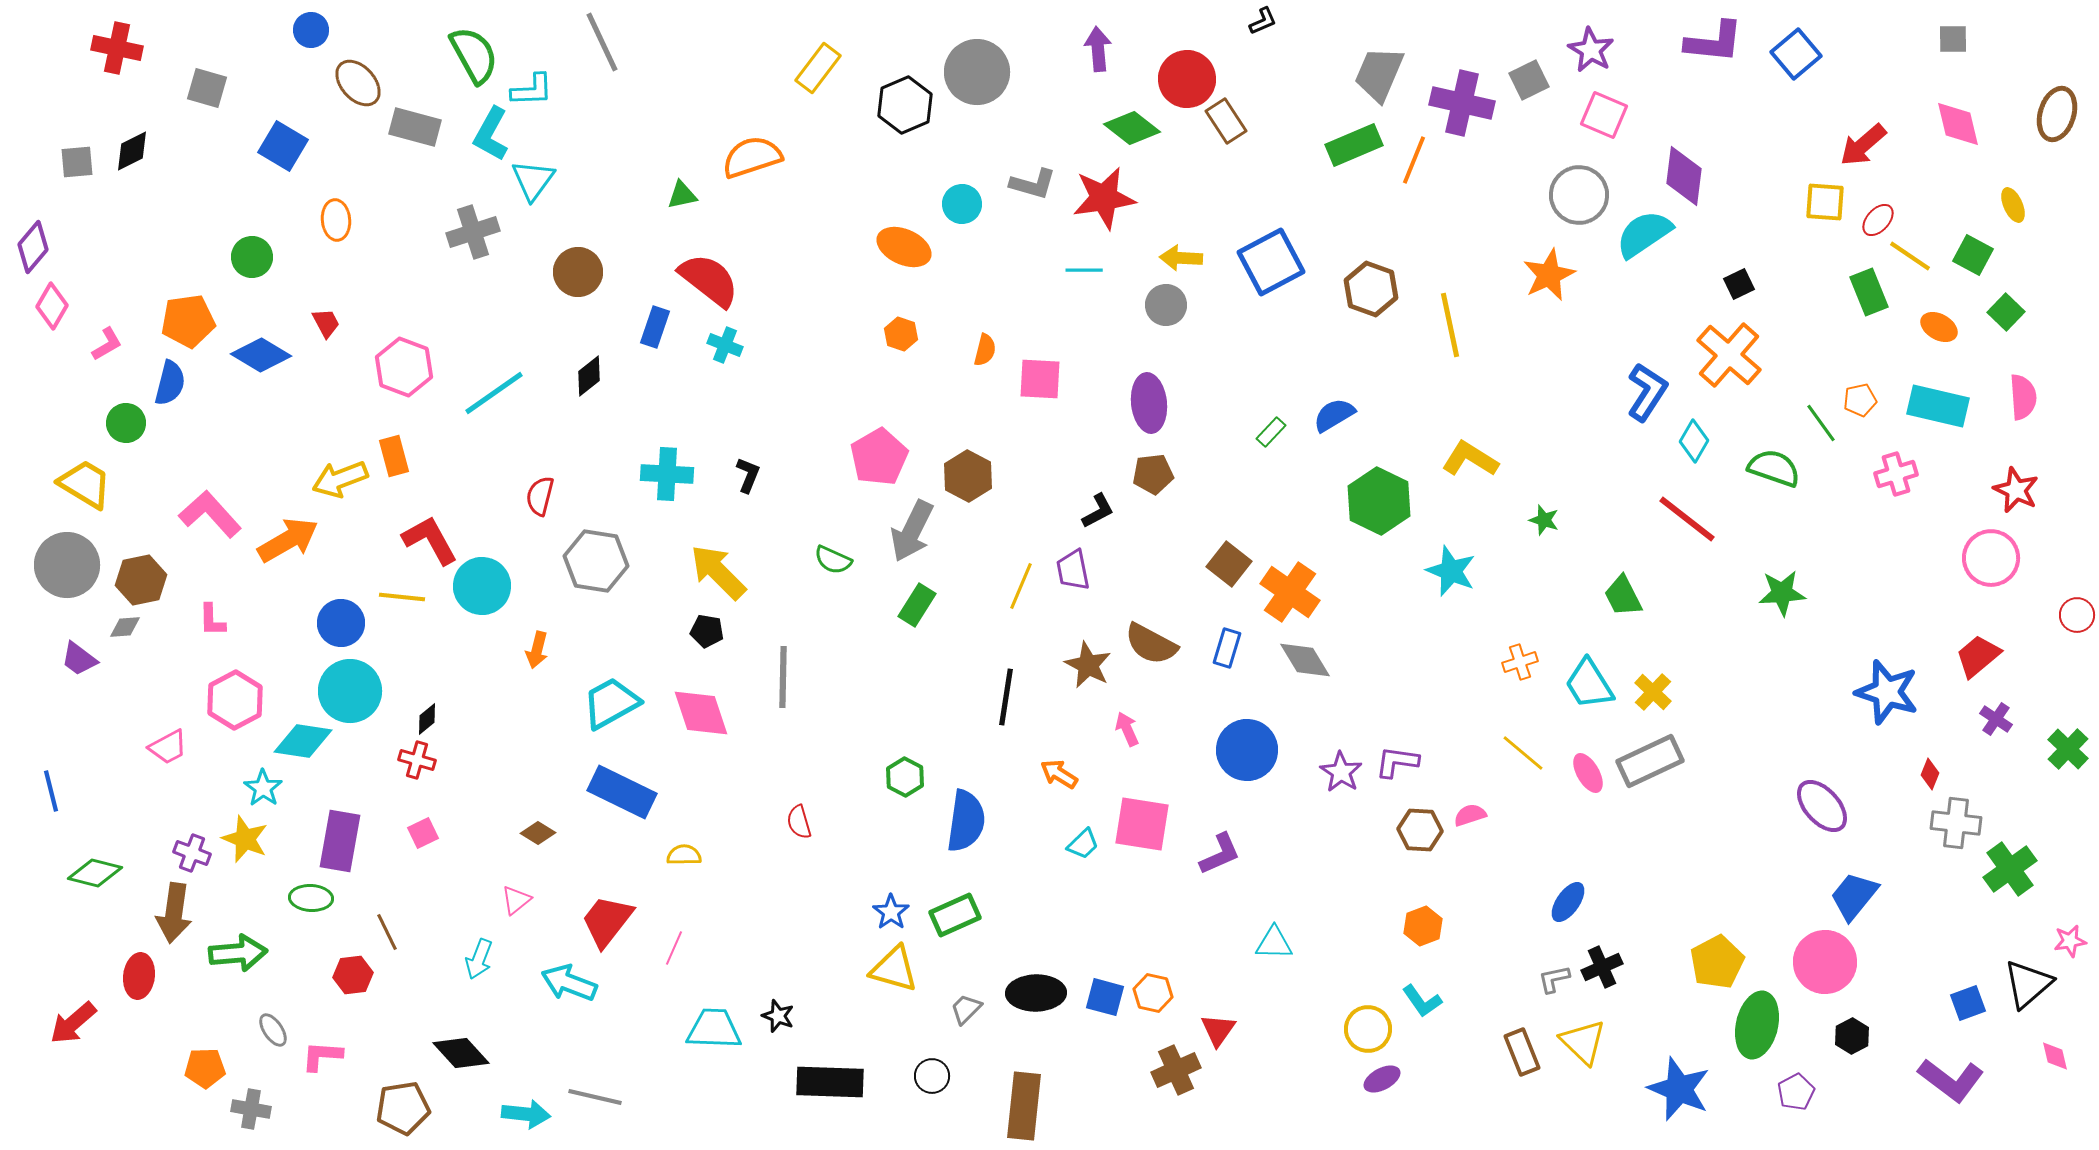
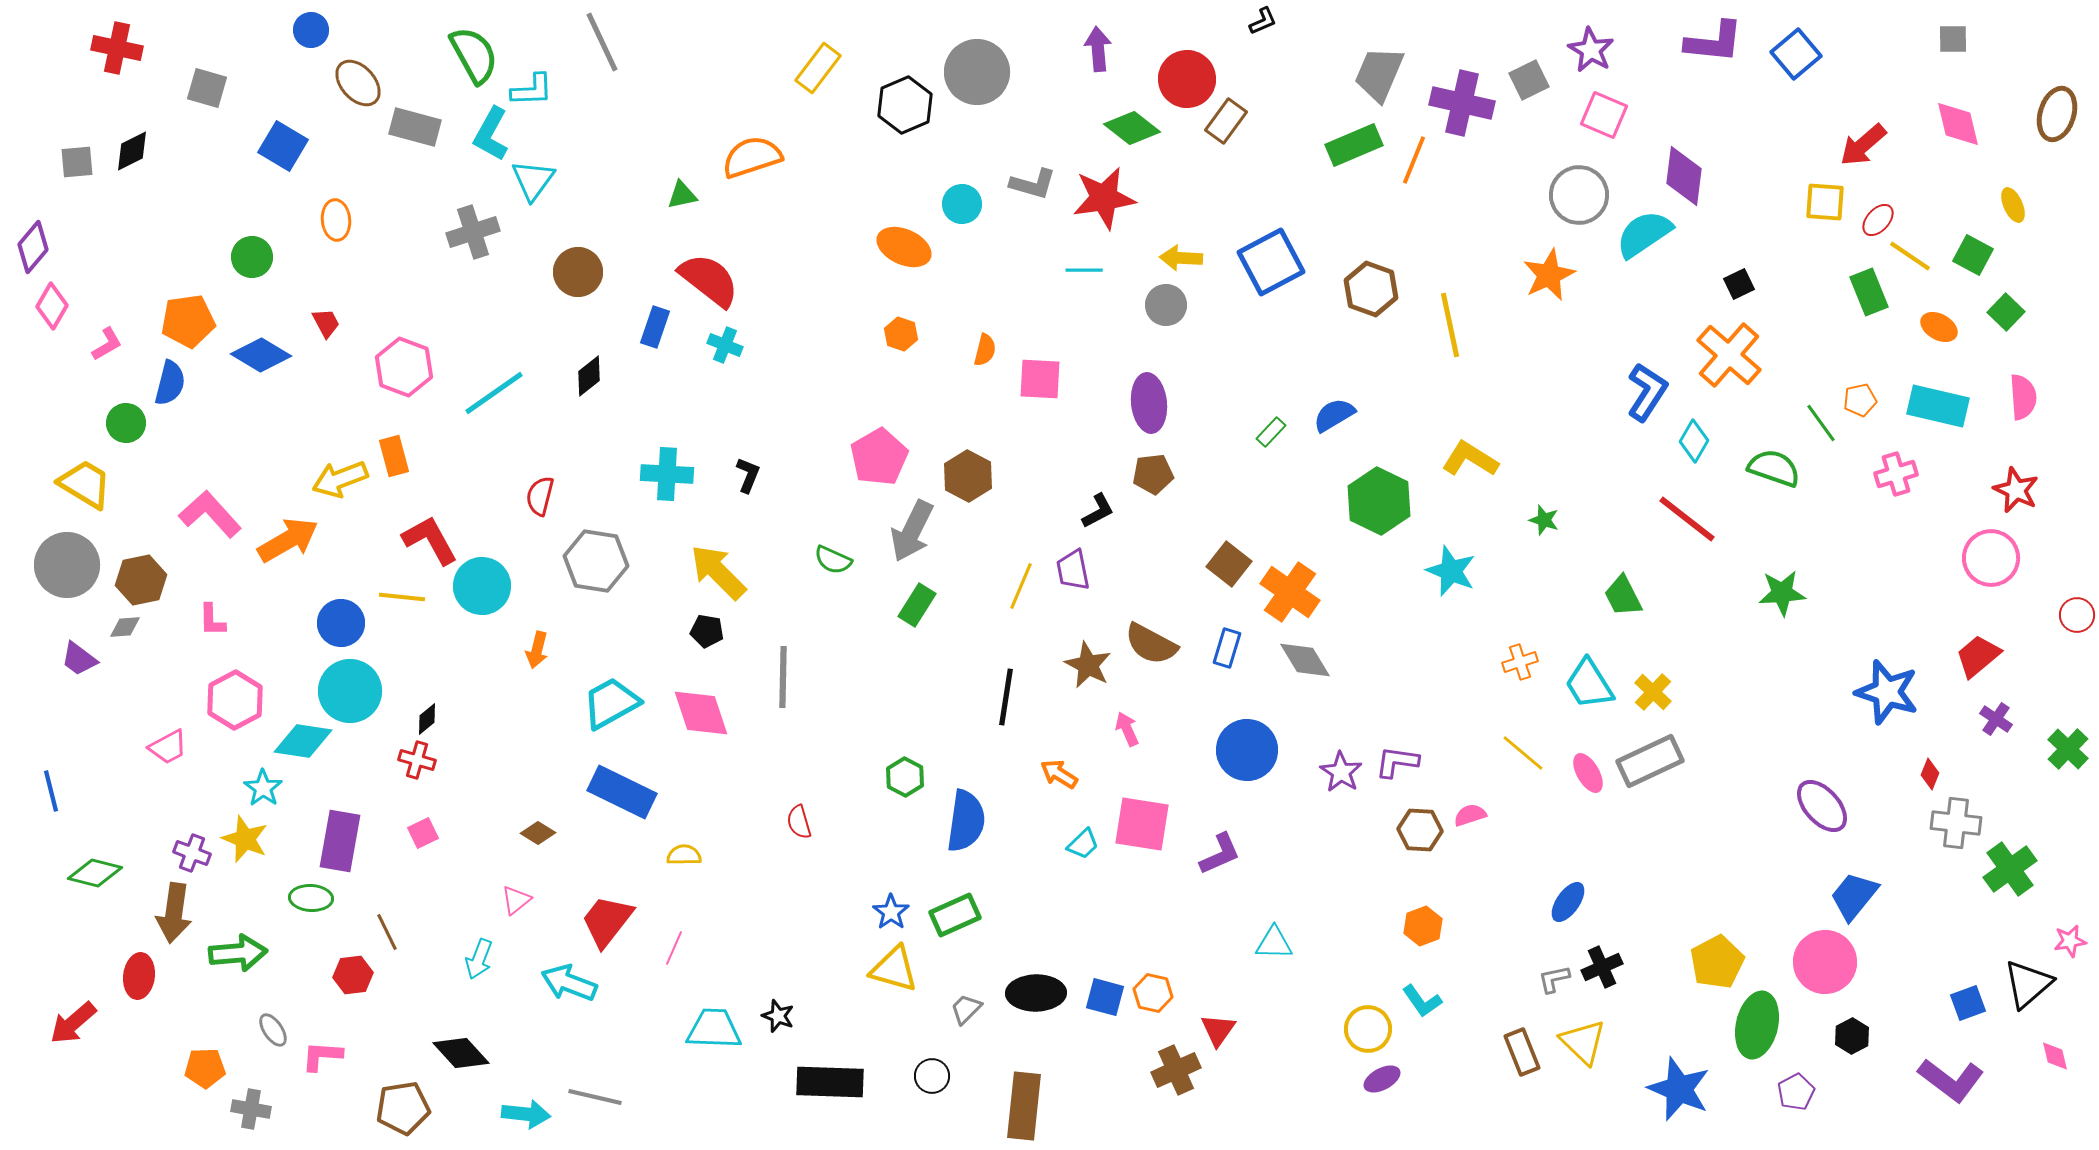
brown rectangle at (1226, 121): rotated 69 degrees clockwise
